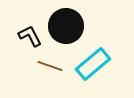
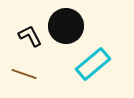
brown line: moved 26 px left, 8 px down
